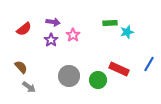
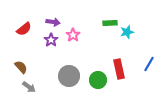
red rectangle: rotated 54 degrees clockwise
